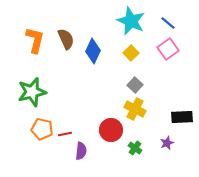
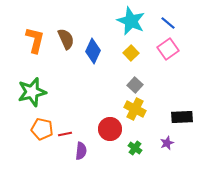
red circle: moved 1 px left, 1 px up
